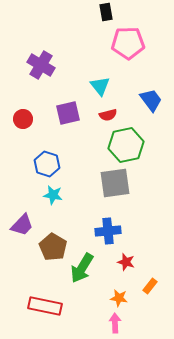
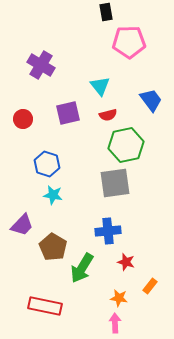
pink pentagon: moved 1 px right, 1 px up
